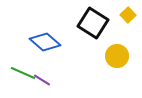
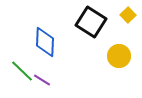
black square: moved 2 px left, 1 px up
blue diamond: rotated 52 degrees clockwise
yellow circle: moved 2 px right
green line: moved 1 px left, 2 px up; rotated 20 degrees clockwise
